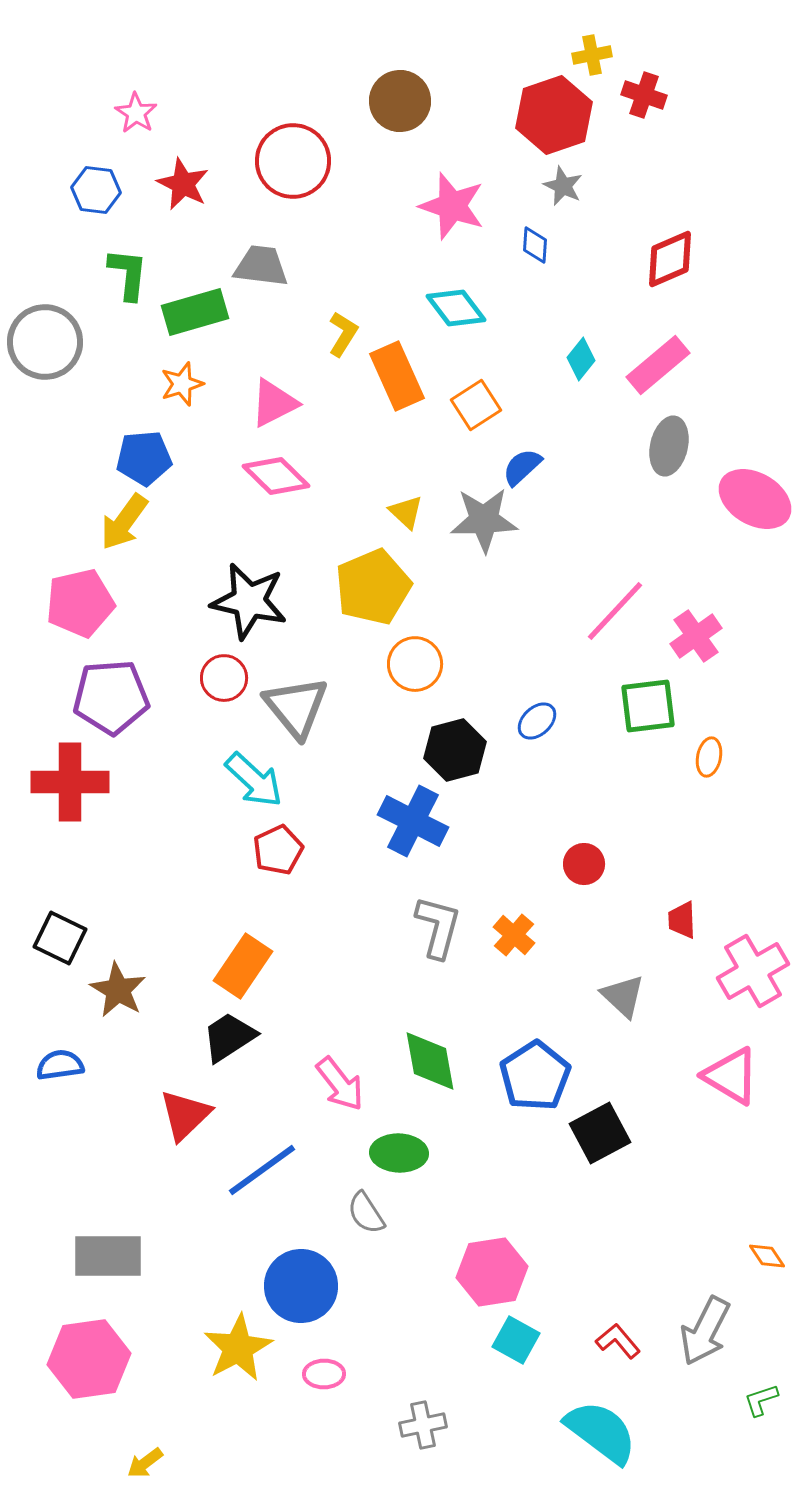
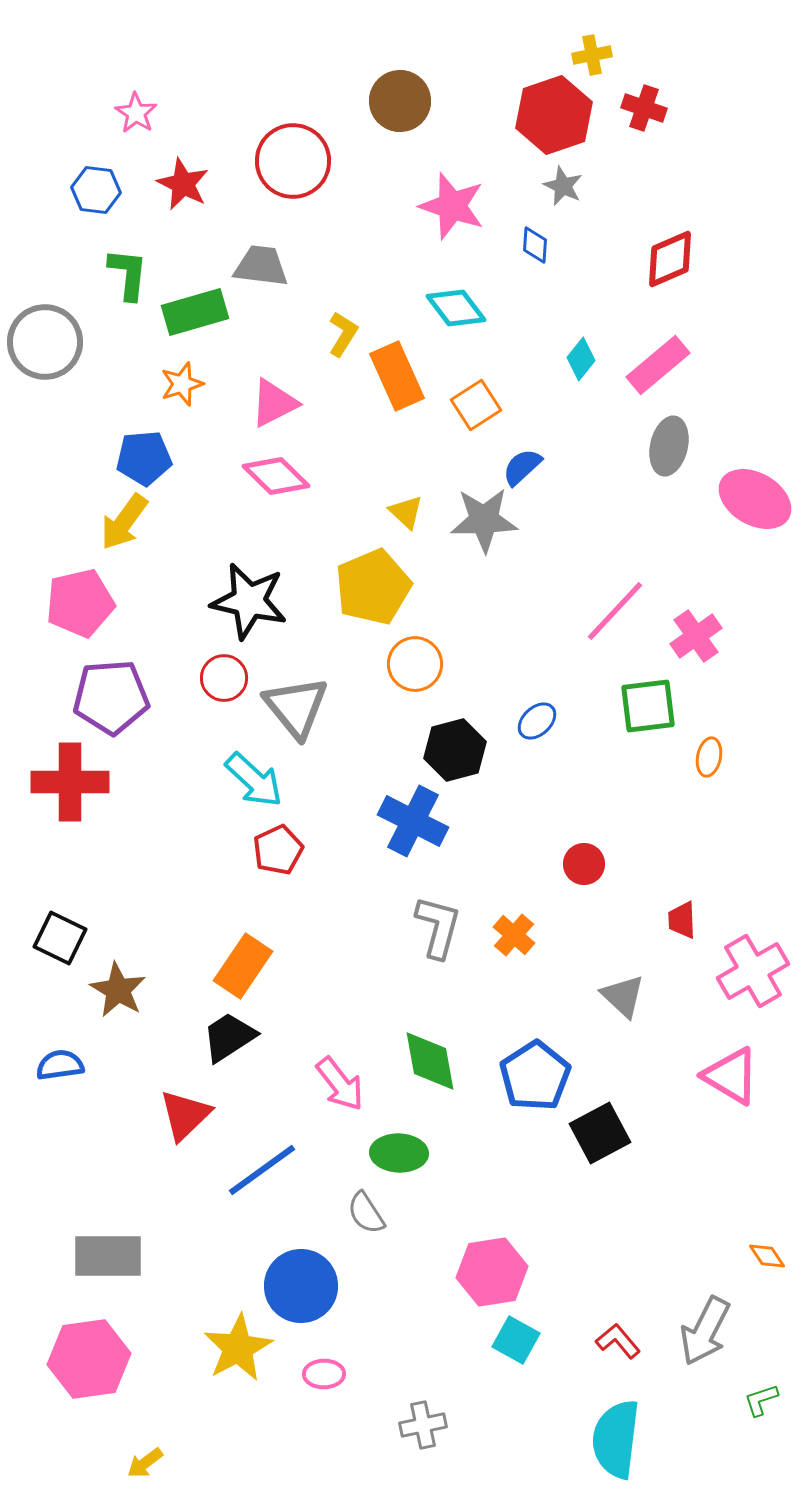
red cross at (644, 95): moved 13 px down
cyan semicircle at (601, 1432): moved 15 px right, 7 px down; rotated 120 degrees counterclockwise
